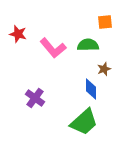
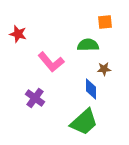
pink L-shape: moved 2 px left, 14 px down
brown star: rotated 16 degrees clockwise
